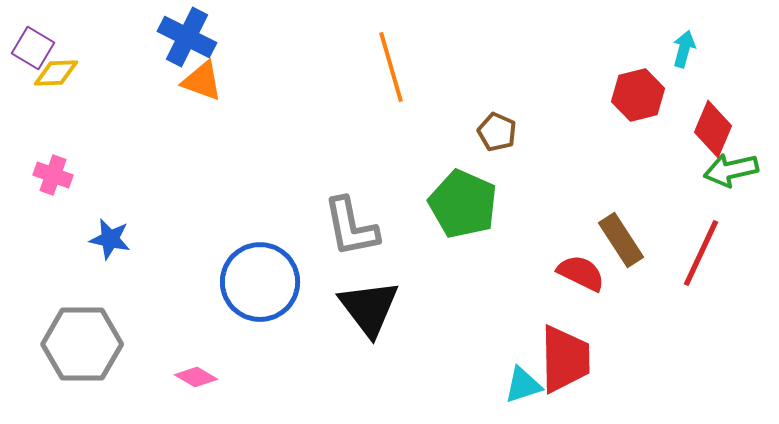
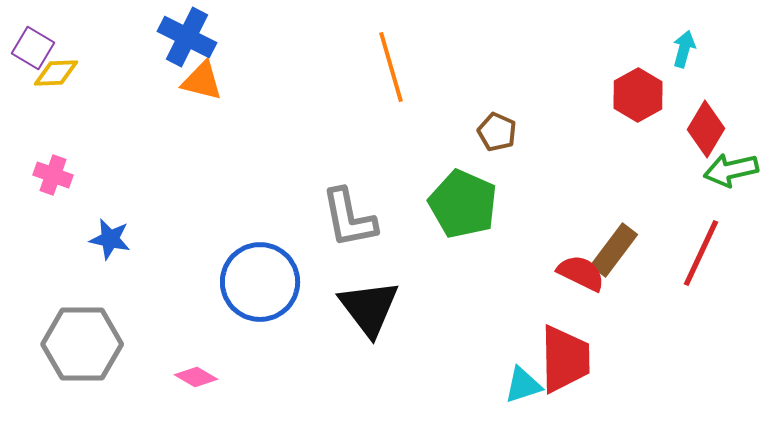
orange triangle: rotated 6 degrees counterclockwise
red hexagon: rotated 15 degrees counterclockwise
red diamond: moved 7 px left; rotated 8 degrees clockwise
gray L-shape: moved 2 px left, 9 px up
brown rectangle: moved 7 px left, 10 px down; rotated 70 degrees clockwise
